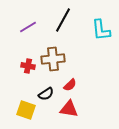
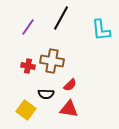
black line: moved 2 px left, 2 px up
purple line: rotated 24 degrees counterclockwise
brown cross: moved 1 px left, 2 px down; rotated 15 degrees clockwise
black semicircle: rotated 35 degrees clockwise
yellow square: rotated 18 degrees clockwise
